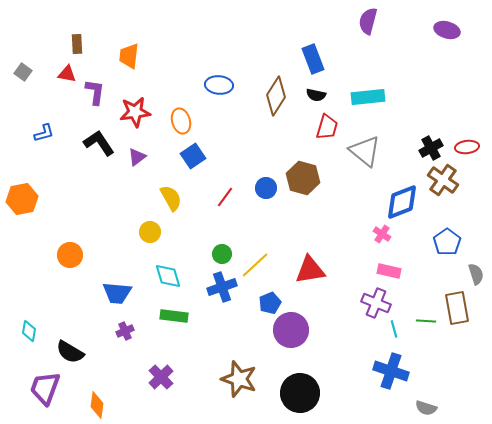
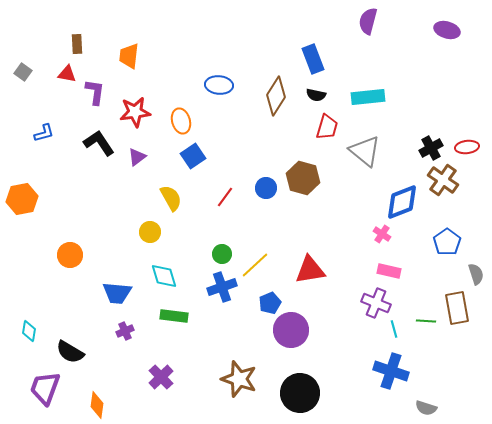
cyan diamond at (168, 276): moved 4 px left
